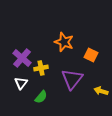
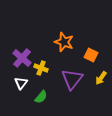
yellow cross: rotated 32 degrees clockwise
yellow arrow: moved 13 px up; rotated 72 degrees counterclockwise
